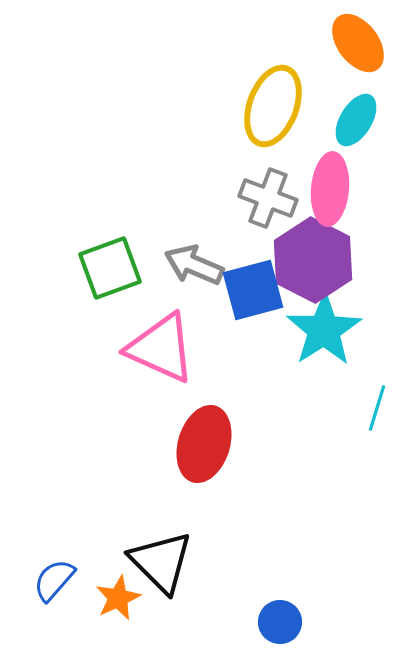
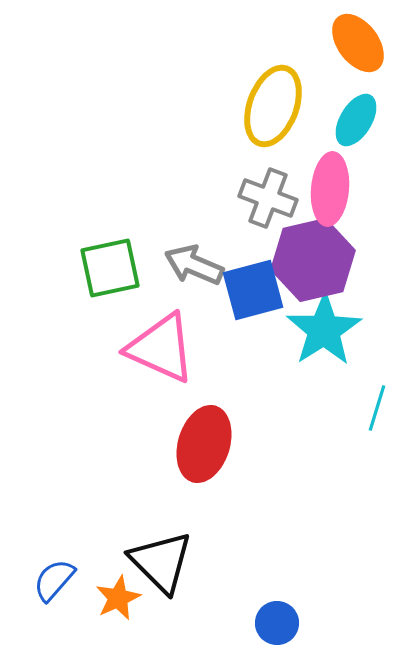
purple hexagon: rotated 20 degrees clockwise
green square: rotated 8 degrees clockwise
blue circle: moved 3 px left, 1 px down
